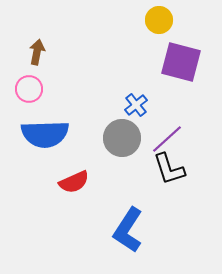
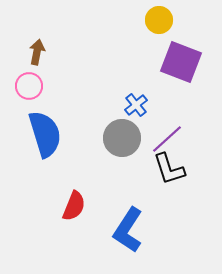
purple square: rotated 6 degrees clockwise
pink circle: moved 3 px up
blue semicircle: rotated 105 degrees counterclockwise
red semicircle: moved 24 px down; rotated 44 degrees counterclockwise
